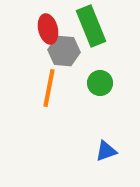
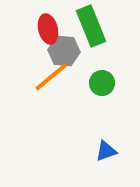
green circle: moved 2 px right
orange line: moved 2 px right, 11 px up; rotated 39 degrees clockwise
